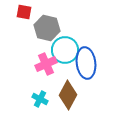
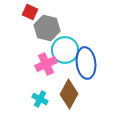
red square: moved 6 px right; rotated 14 degrees clockwise
brown diamond: moved 1 px right, 1 px up
